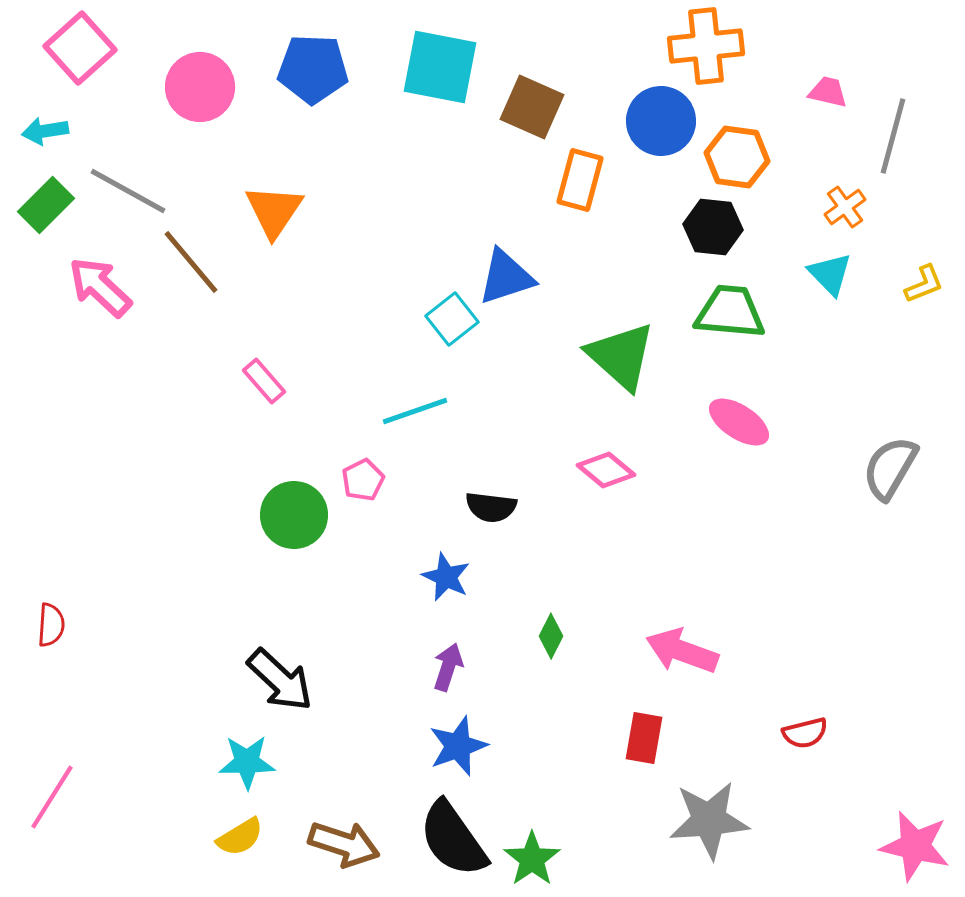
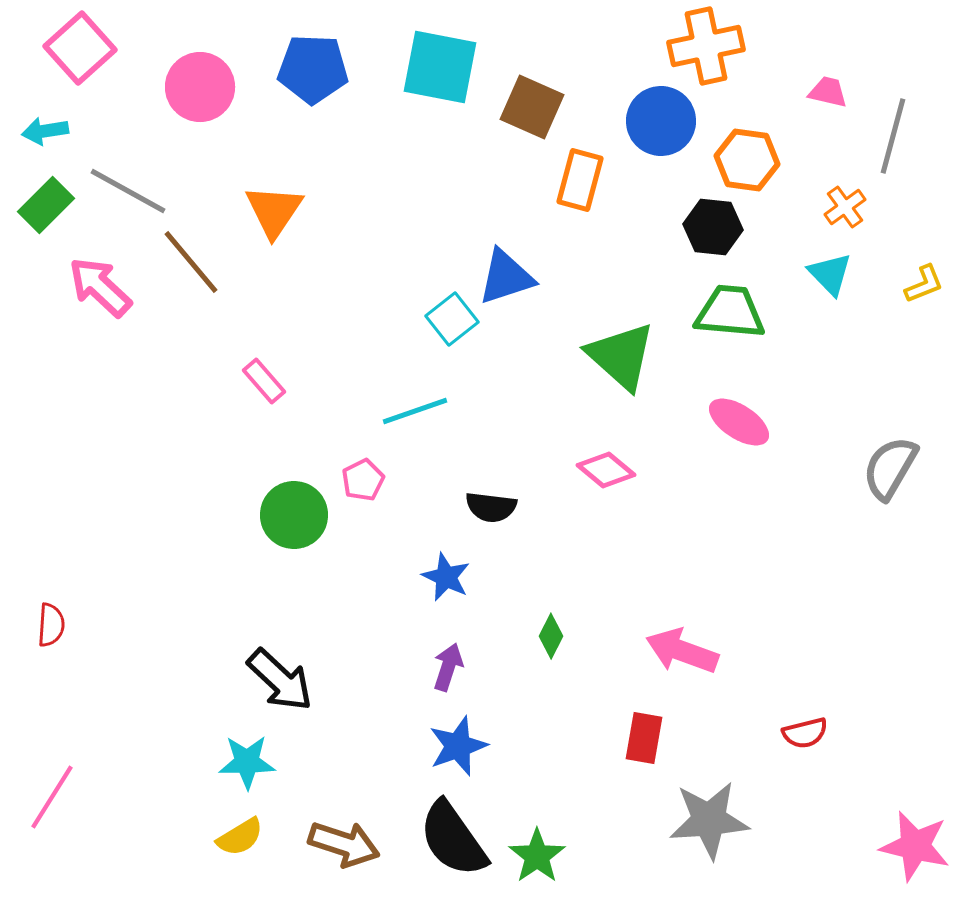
orange cross at (706, 46): rotated 6 degrees counterclockwise
orange hexagon at (737, 157): moved 10 px right, 3 px down
green star at (532, 859): moved 5 px right, 3 px up
